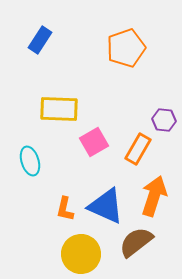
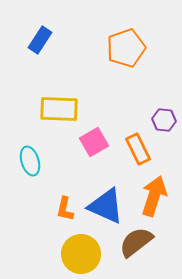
orange rectangle: rotated 56 degrees counterclockwise
